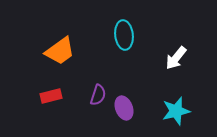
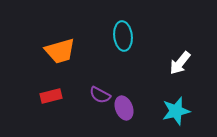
cyan ellipse: moved 1 px left, 1 px down
orange trapezoid: rotated 20 degrees clockwise
white arrow: moved 4 px right, 5 px down
purple semicircle: moved 2 px right; rotated 100 degrees clockwise
